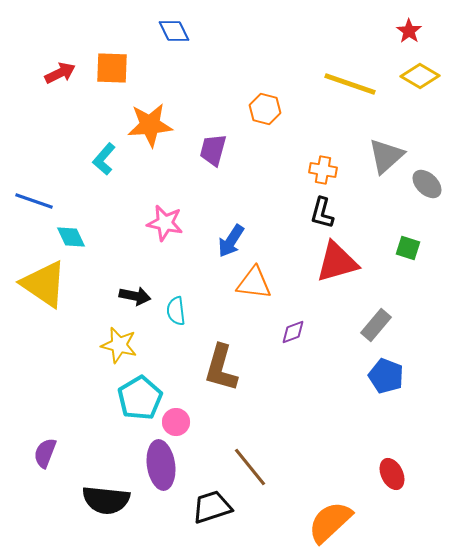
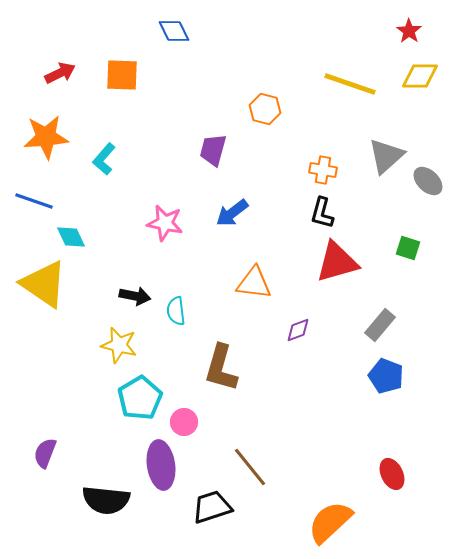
orange square: moved 10 px right, 7 px down
yellow diamond: rotated 30 degrees counterclockwise
orange star: moved 104 px left, 12 px down
gray ellipse: moved 1 px right, 3 px up
blue arrow: moved 1 px right, 28 px up; rotated 20 degrees clockwise
gray rectangle: moved 4 px right
purple diamond: moved 5 px right, 2 px up
pink circle: moved 8 px right
